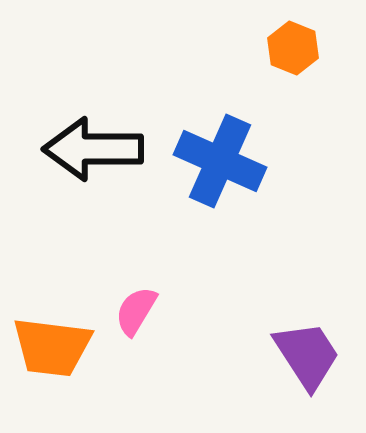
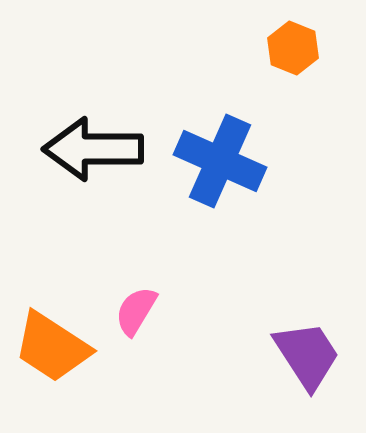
orange trapezoid: rotated 26 degrees clockwise
